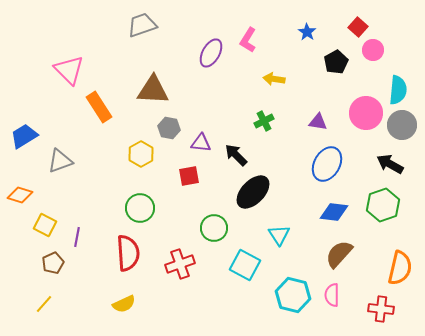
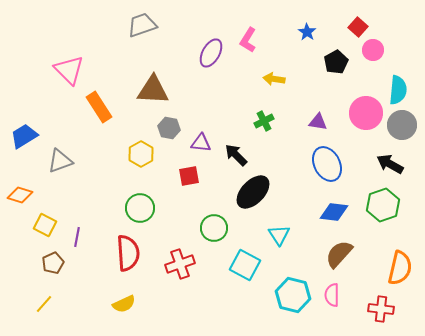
blue ellipse at (327, 164): rotated 56 degrees counterclockwise
